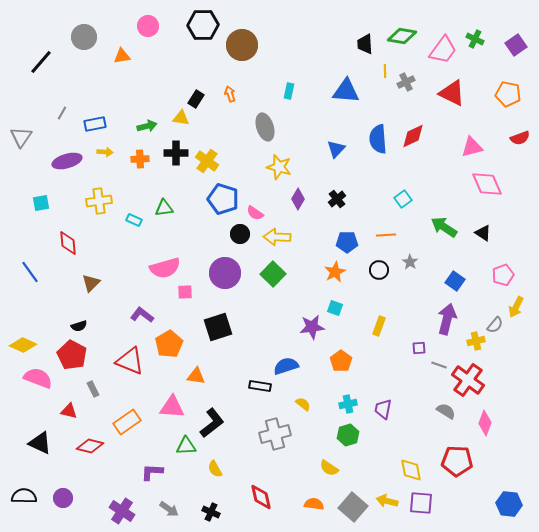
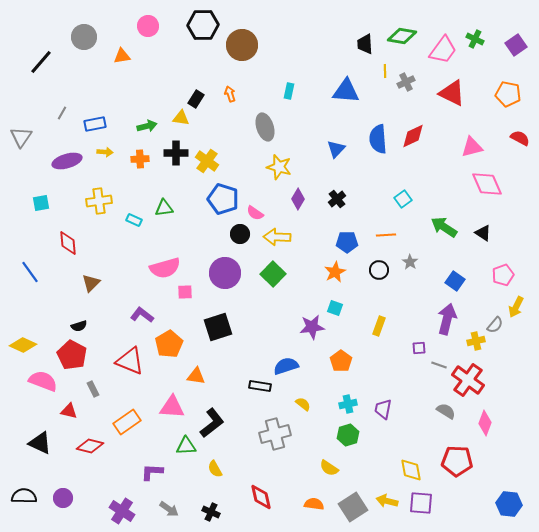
red semicircle at (520, 138): rotated 132 degrees counterclockwise
pink semicircle at (38, 378): moved 5 px right, 3 px down
gray square at (353, 507): rotated 16 degrees clockwise
